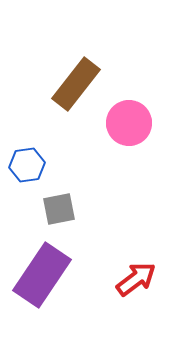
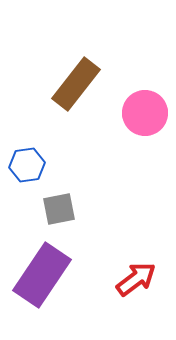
pink circle: moved 16 px right, 10 px up
